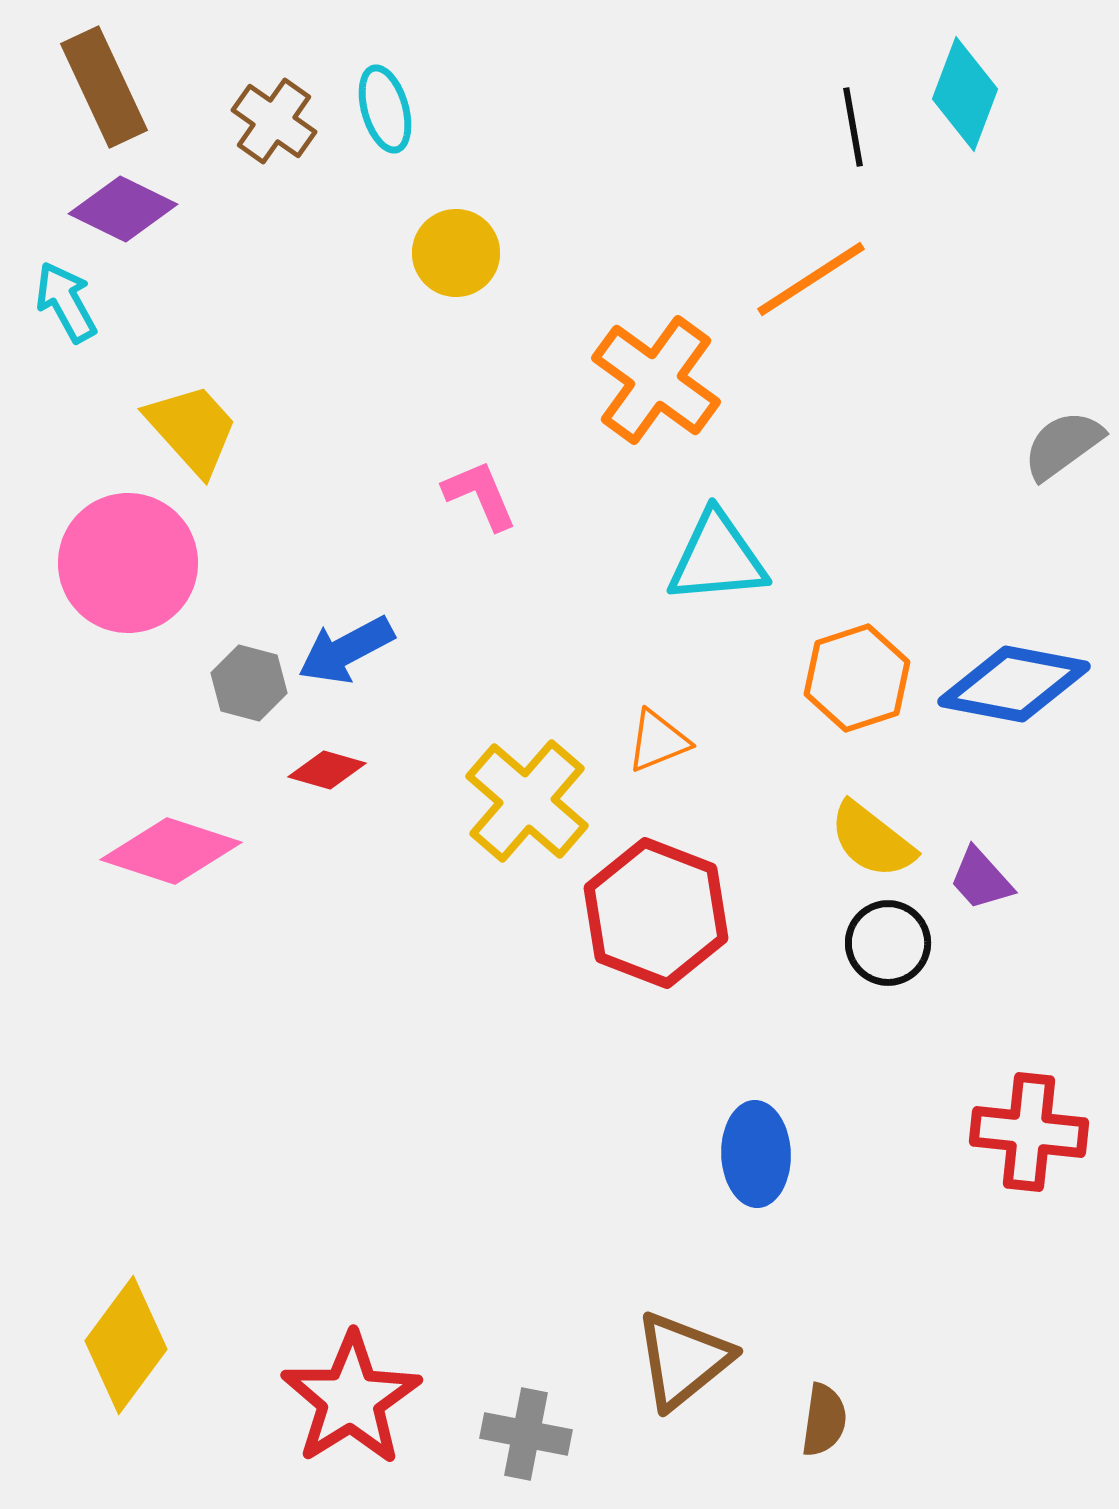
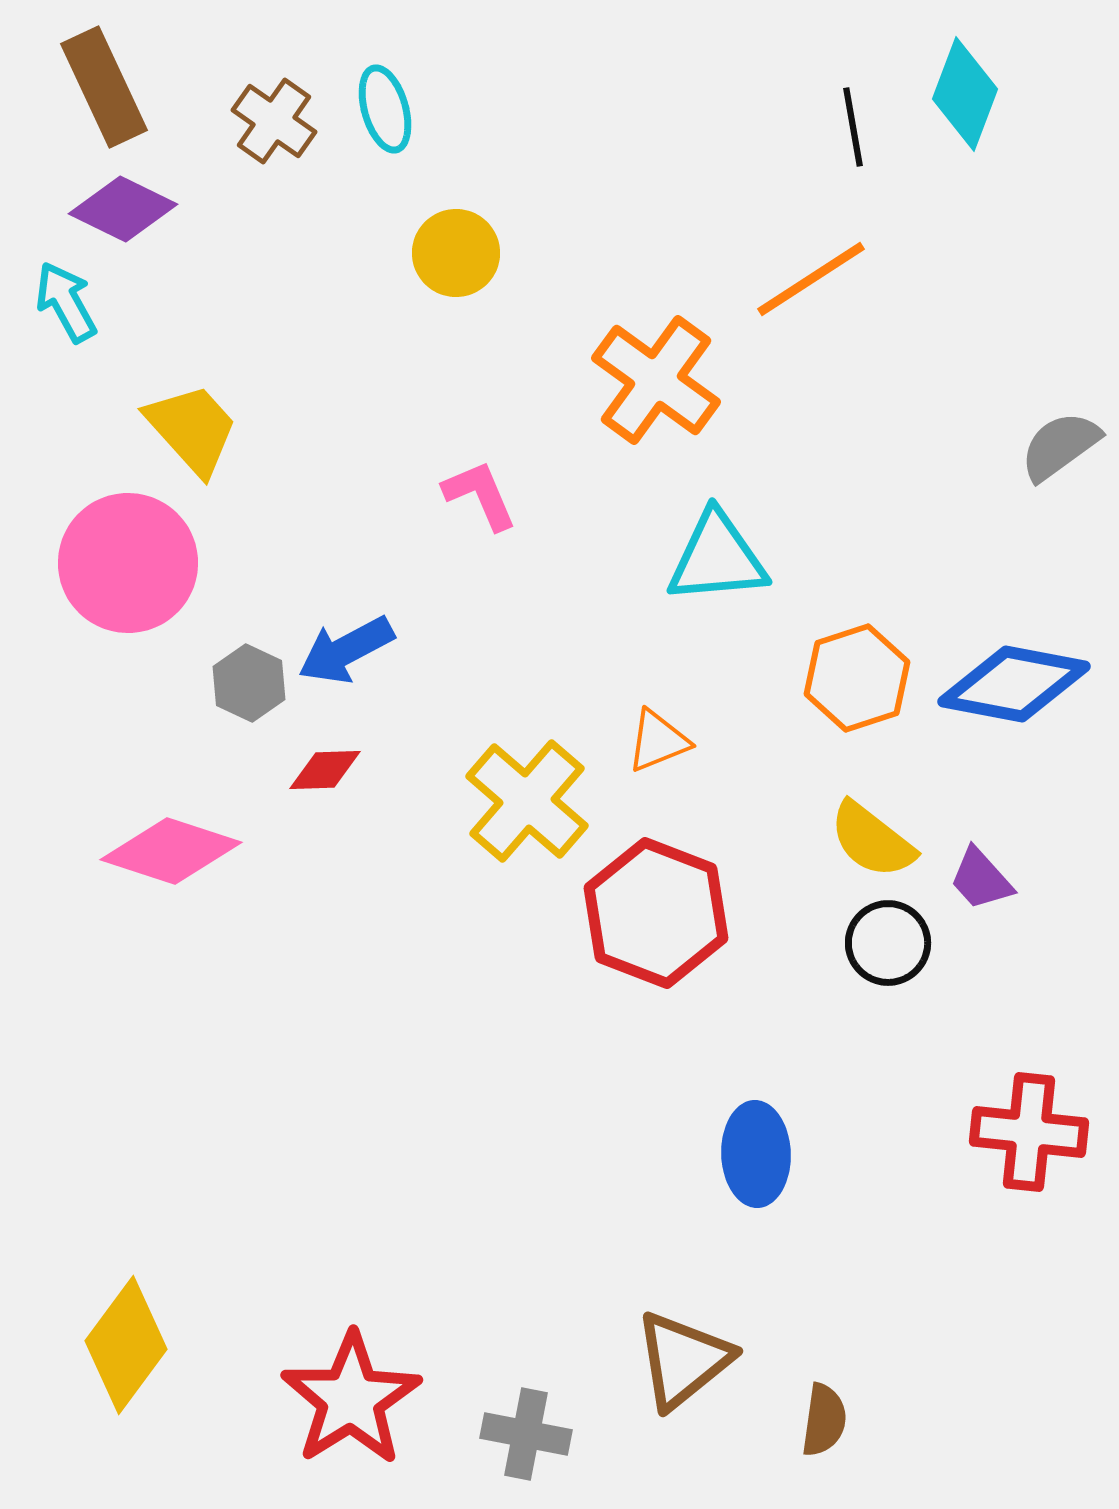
gray semicircle: moved 3 px left, 1 px down
gray hexagon: rotated 10 degrees clockwise
red diamond: moved 2 px left; rotated 18 degrees counterclockwise
